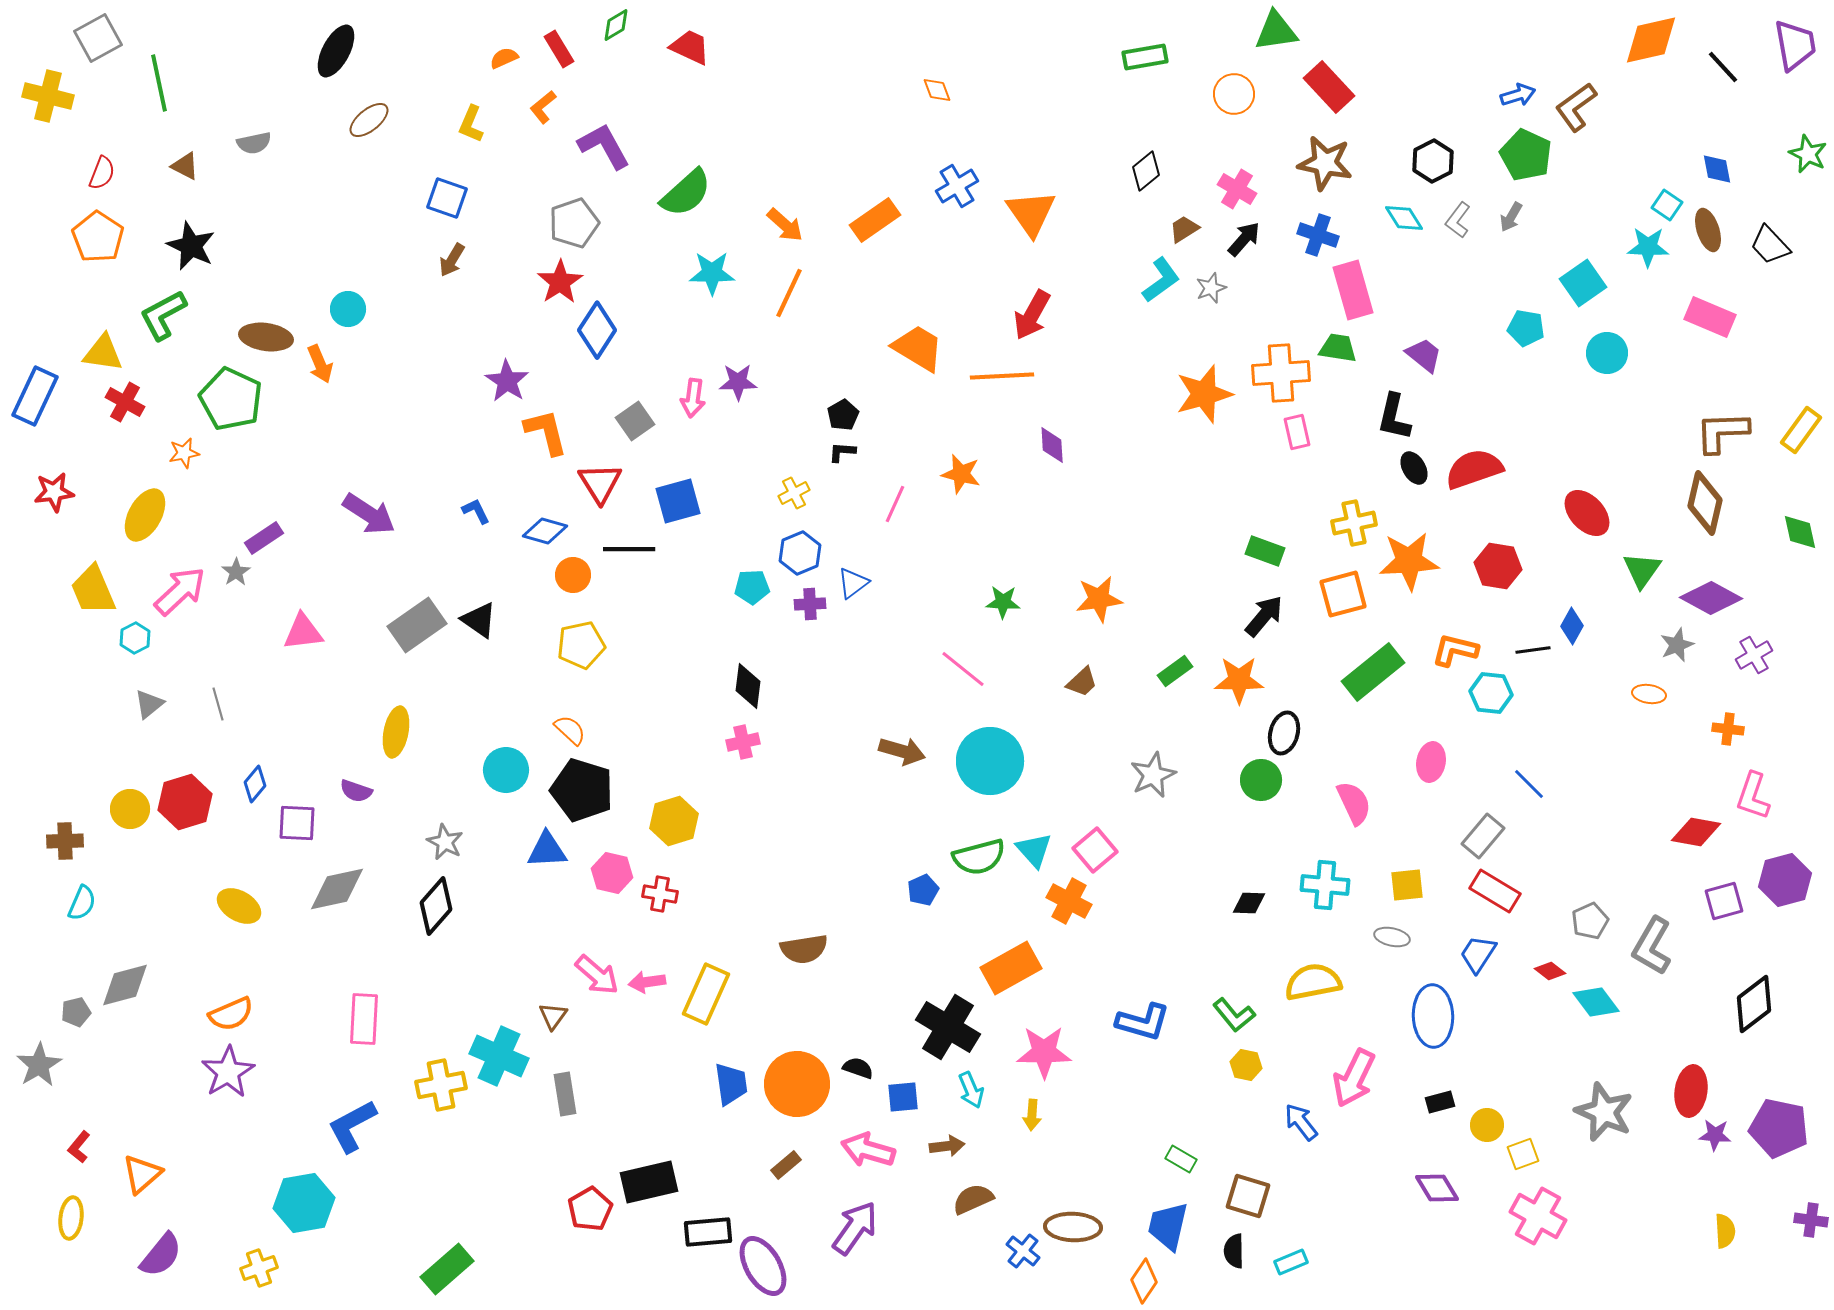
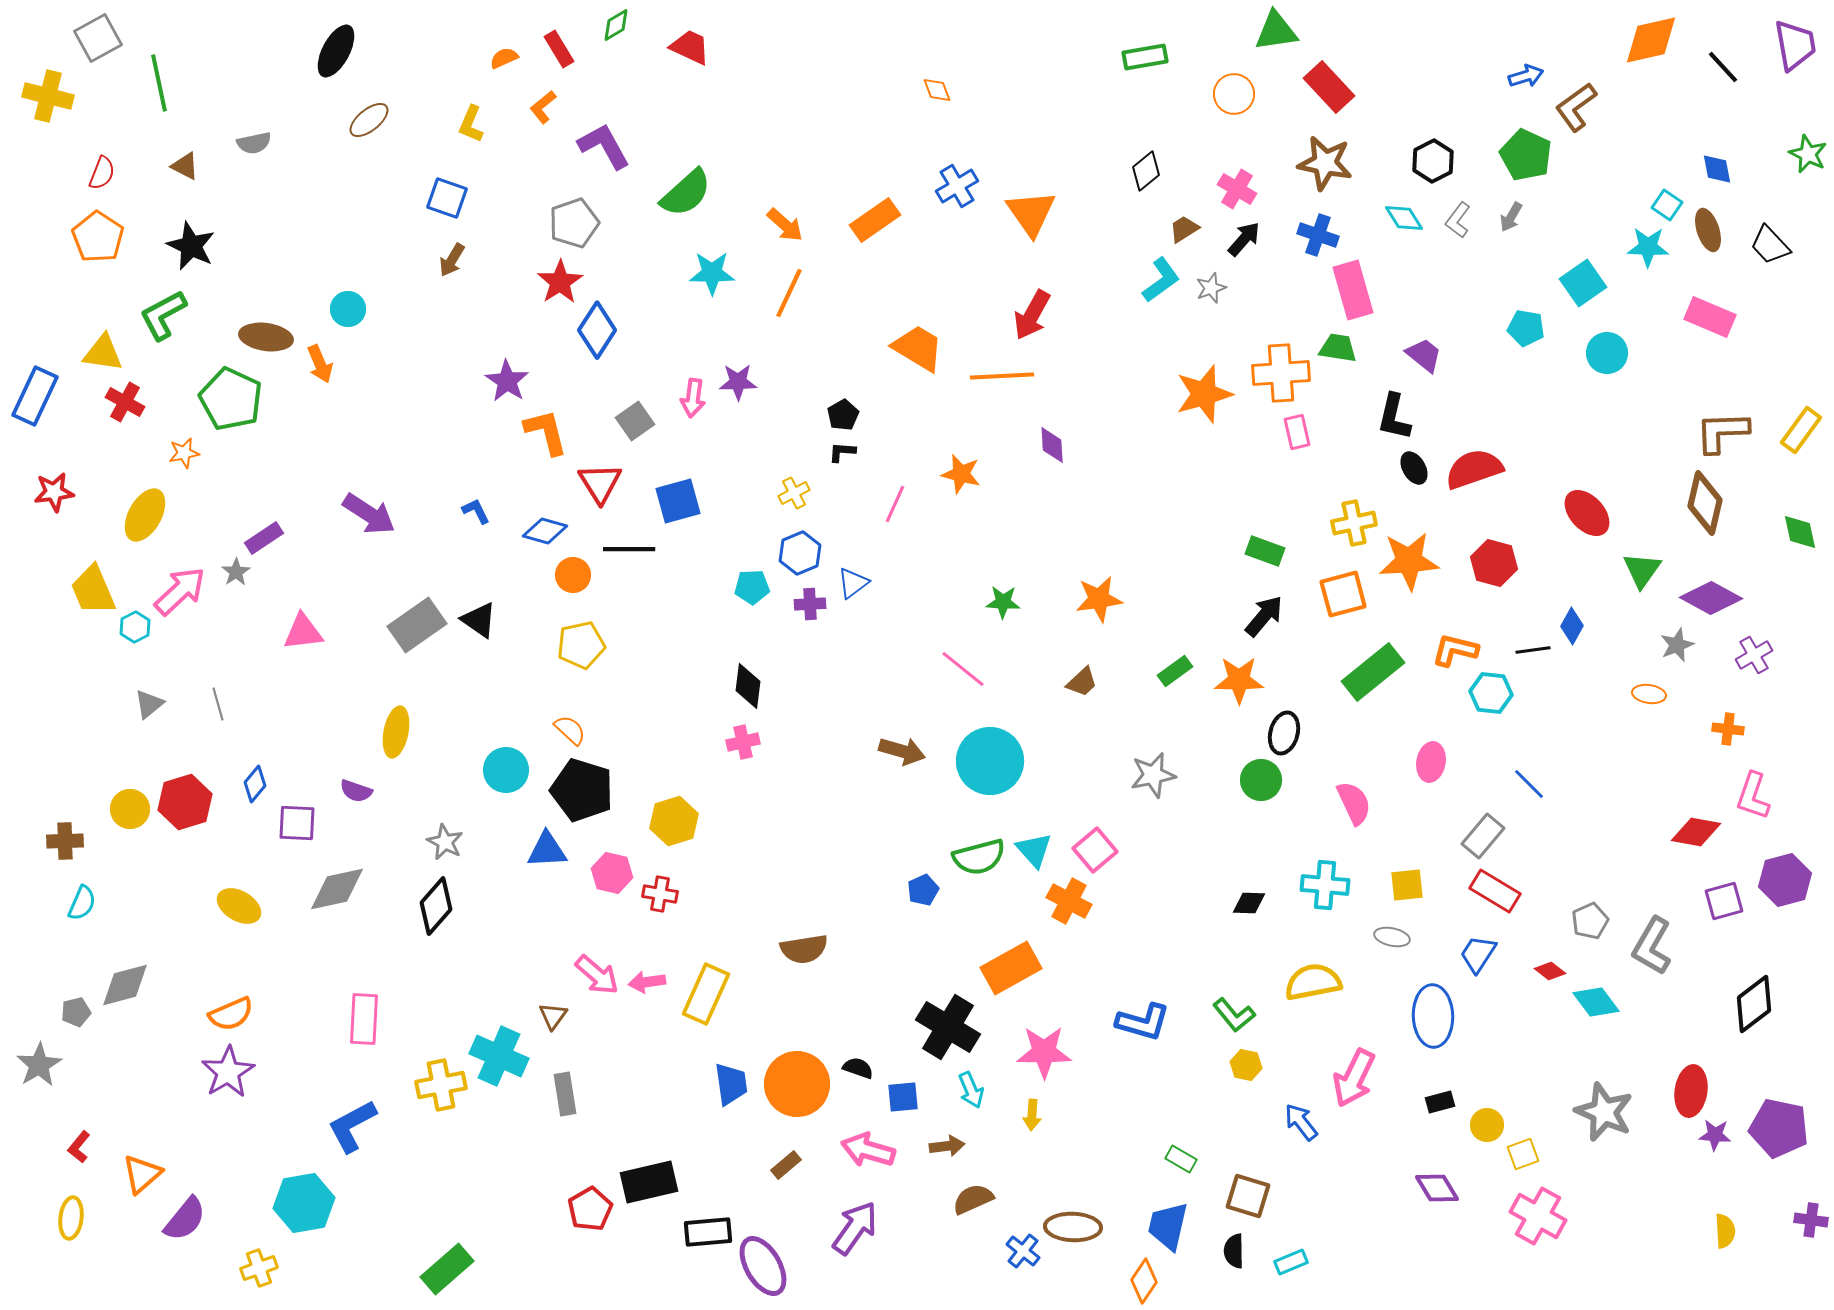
blue arrow at (1518, 95): moved 8 px right, 19 px up
red hexagon at (1498, 566): moved 4 px left, 3 px up; rotated 6 degrees clockwise
cyan hexagon at (135, 638): moved 11 px up
gray star at (1153, 775): rotated 12 degrees clockwise
purple semicircle at (161, 1255): moved 24 px right, 36 px up
